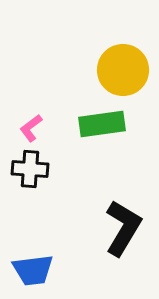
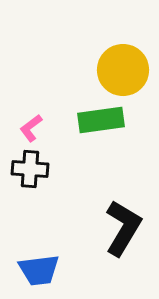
green rectangle: moved 1 px left, 4 px up
blue trapezoid: moved 6 px right
